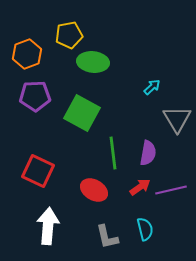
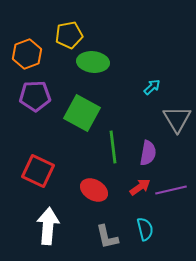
green line: moved 6 px up
